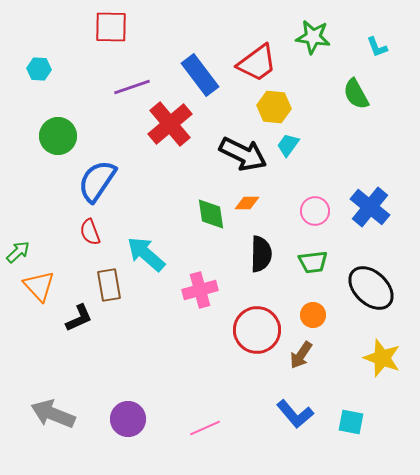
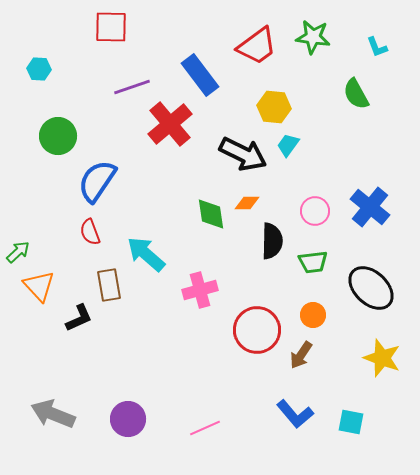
red trapezoid: moved 17 px up
black semicircle: moved 11 px right, 13 px up
